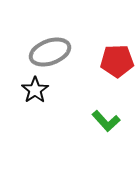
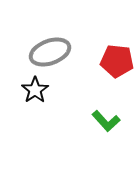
red pentagon: rotated 8 degrees clockwise
